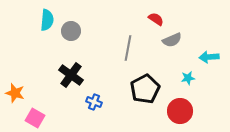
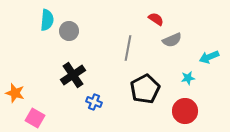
gray circle: moved 2 px left
cyan arrow: rotated 18 degrees counterclockwise
black cross: moved 2 px right; rotated 20 degrees clockwise
red circle: moved 5 px right
